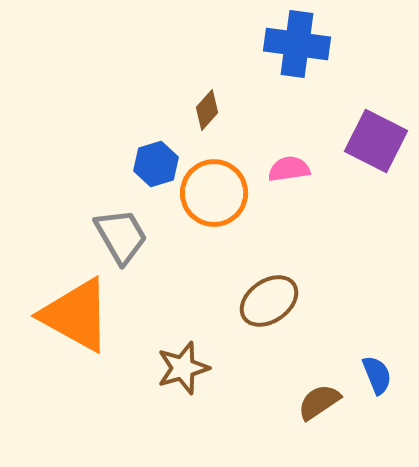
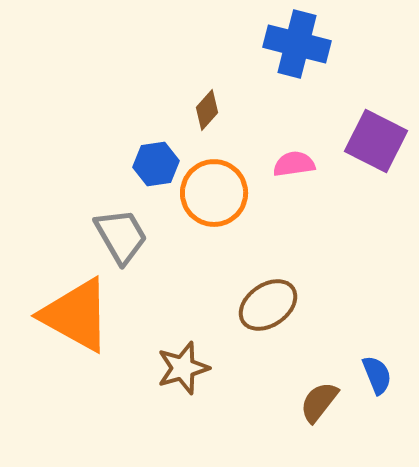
blue cross: rotated 6 degrees clockwise
blue hexagon: rotated 9 degrees clockwise
pink semicircle: moved 5 px right, 5 px up
brown ellipse: moved 1 px left, 4 px down
brown semicircle: rotated 18 degrees counterclockwise
